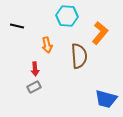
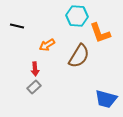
cyan hexagon: moved 10 px right
orange L-shape: rotated 120 degrees clockwise
orange arrow: rotated 70 degrees clockwise
brown semicircle: rotated 35 degrees clockwise
gray rectangle: rotated 16 degrees counterclockwise
